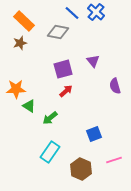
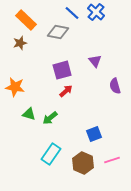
orange rectangle: moved 2 px right, 1 px up
purple triangle: moved 2 px right
purple square: moved 1 px left, 1 px down
orange star: moved 1 px left, 2 px up; rotated 12 degrees clockwise
green triangle: moved 8 px down; rotated 16 degrees counterclockwise
cyan rectangle: moved 1 px right, 2 px down
pink line: moved 2 px left
brown hexagon: moved 2 px right, 6 px up
